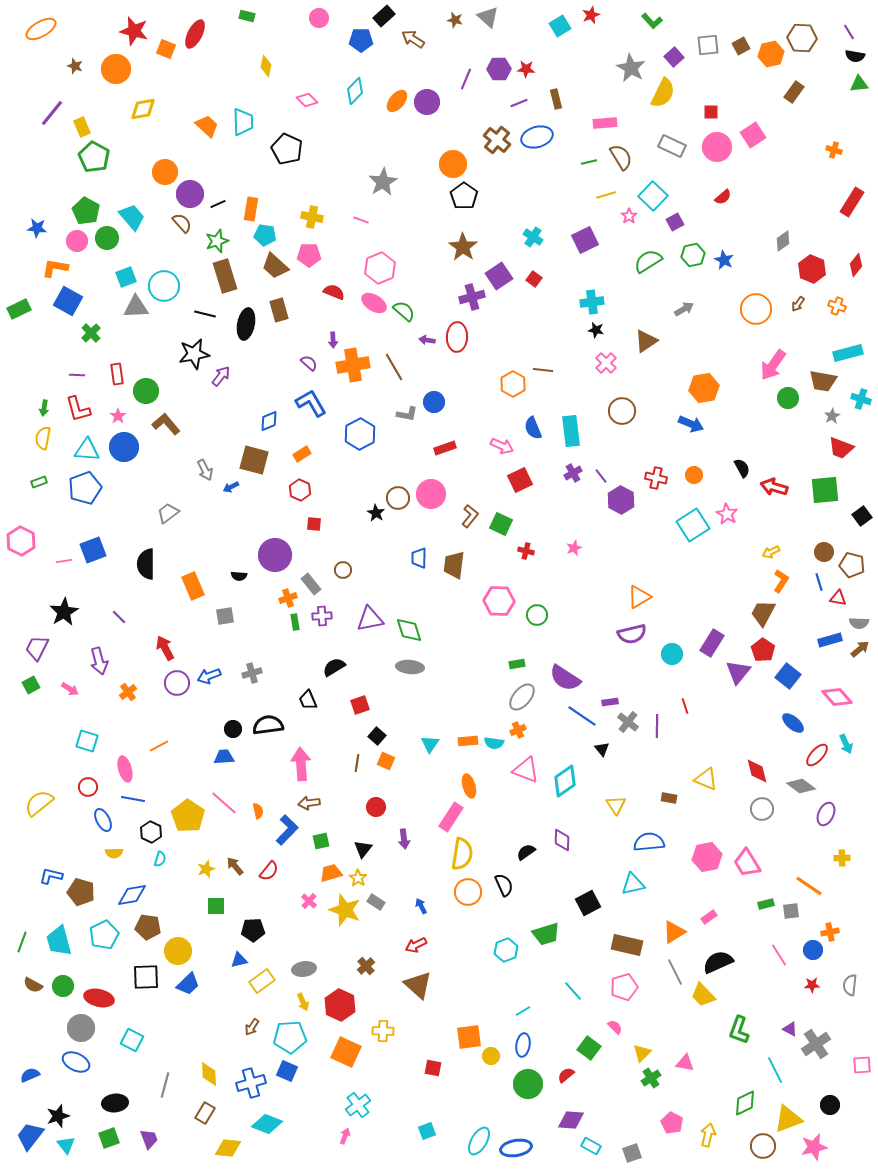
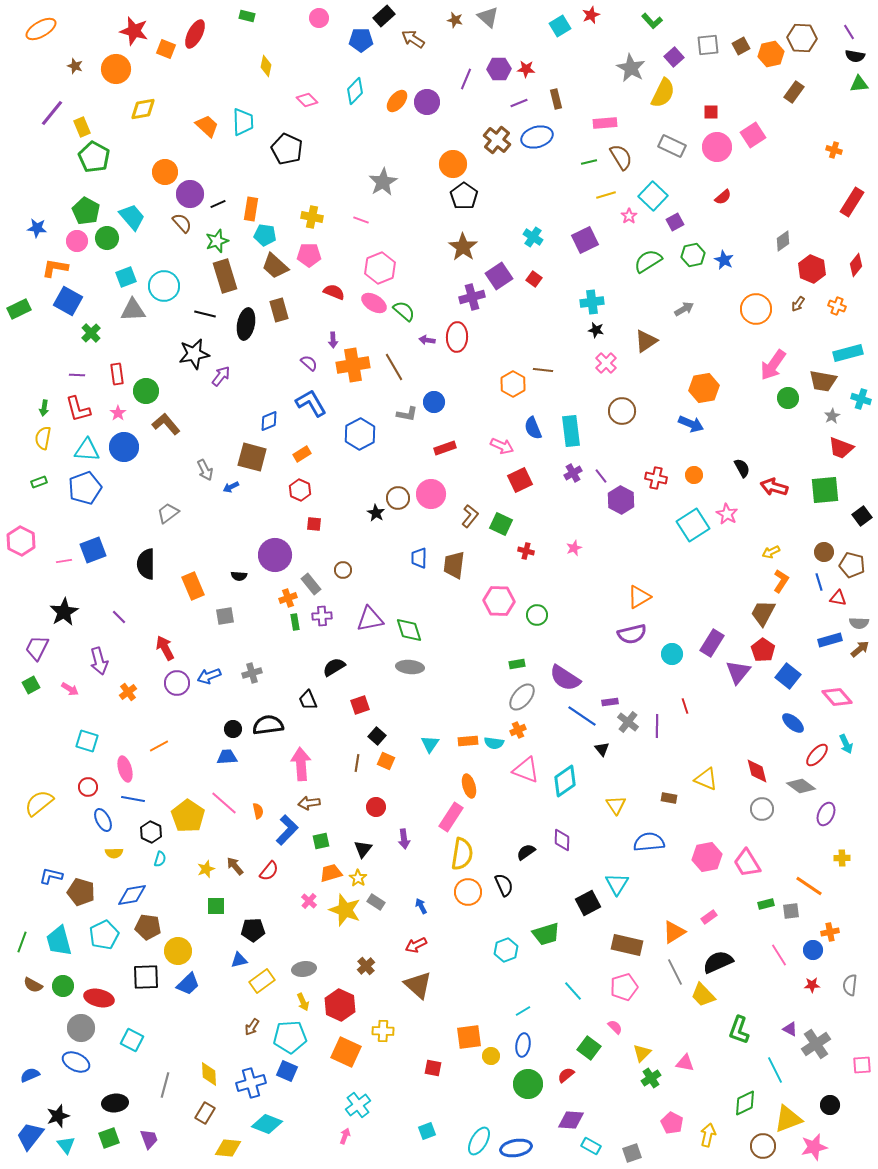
gray triangle at (136, 307): moved 3 px left, 3 px down
pink star at (118, 416): moved 3 px up
brown square at (254, 460): moved 2 px left, 3 px up
blue trapezoid at (224, 757): moved 3 px right
cyan triangle at (633, 884): moved 16 px left; rotated 45 degrees counterclockwise
